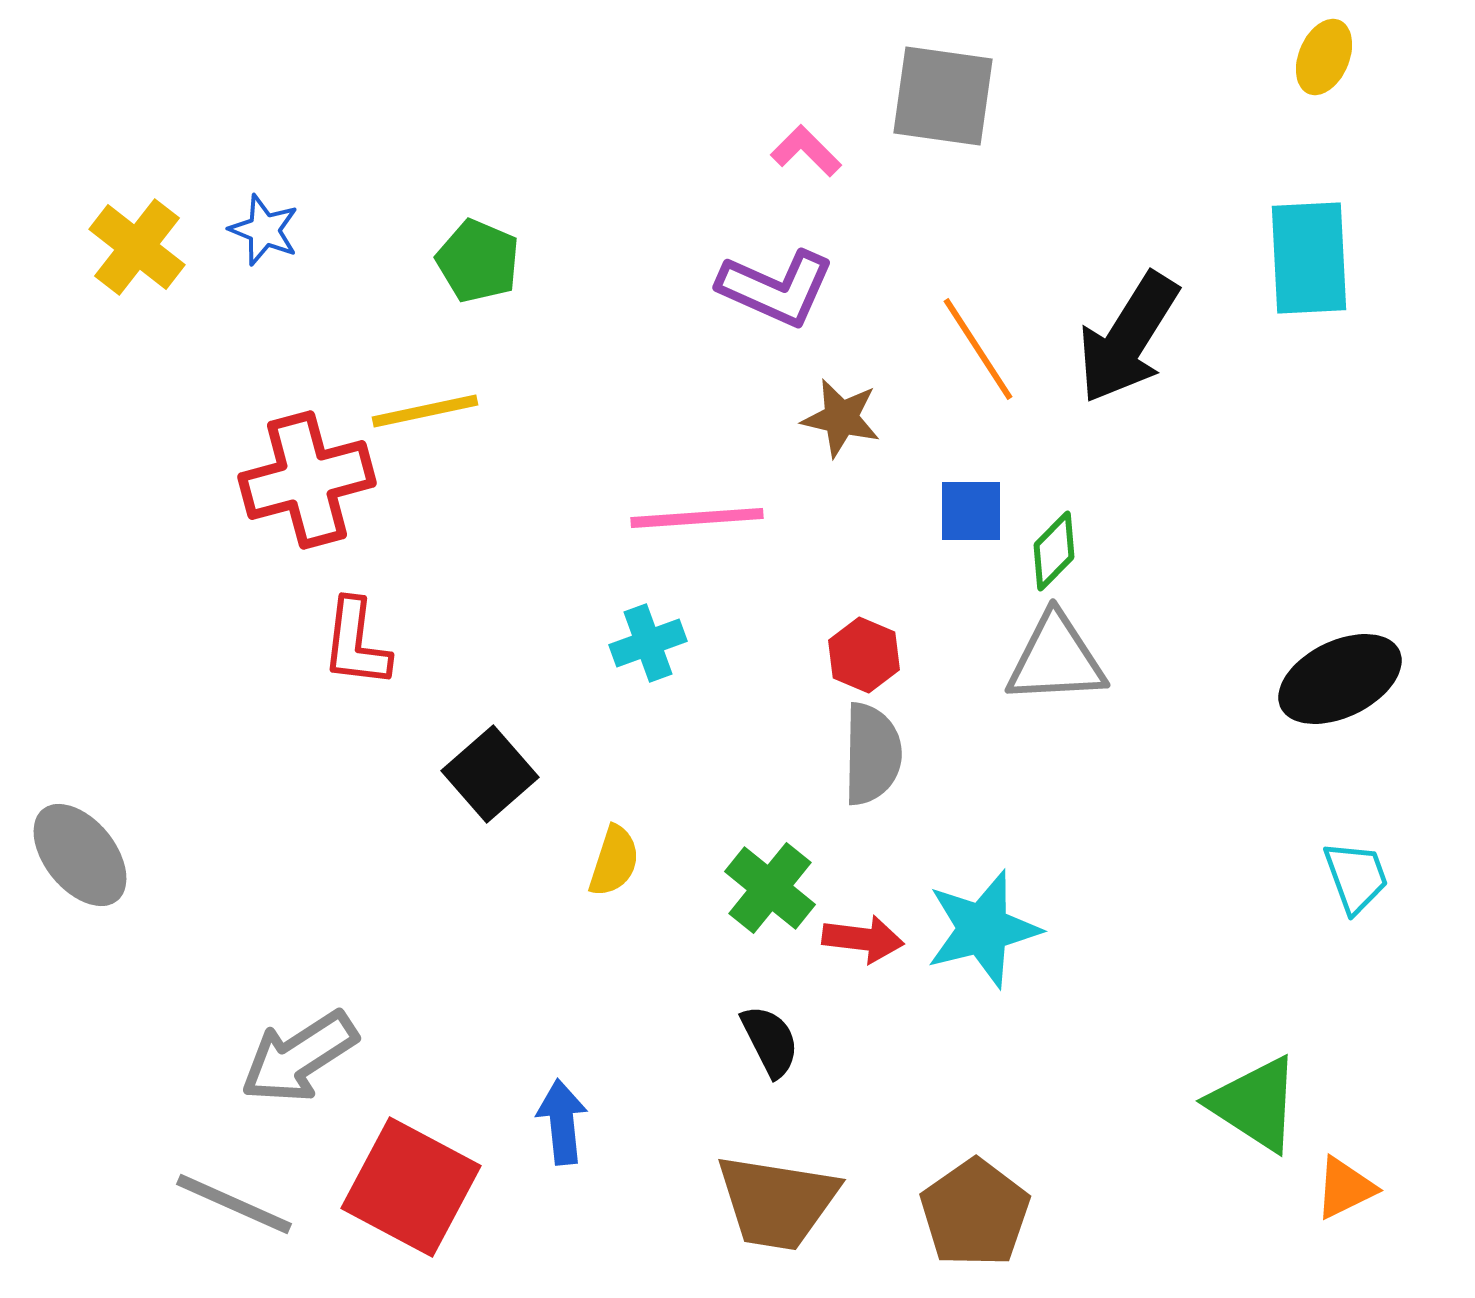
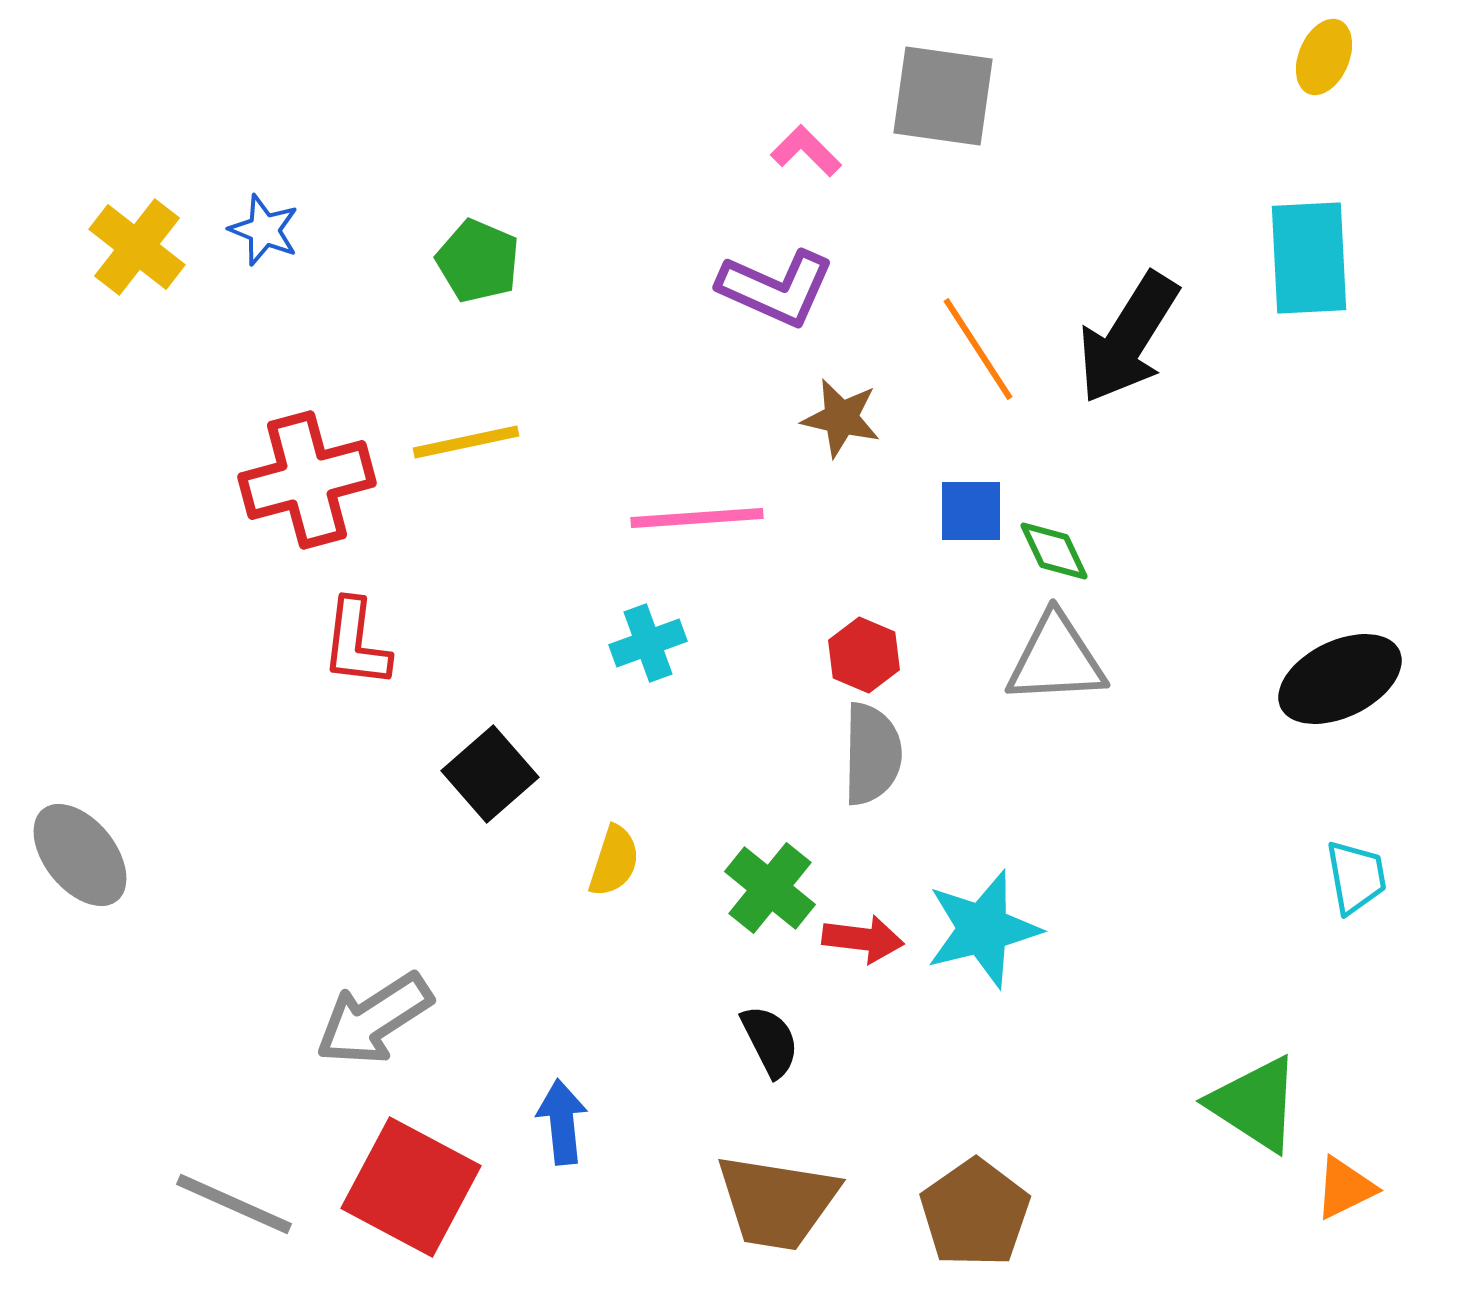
yellow line: moved 41 px right, 31 px down
green diamond: rotated 70 degrees counterclockwise
cyan trapezoid: rotated 10 degrees clockwise
gray arrow: moved 75 px right, 38 px up
